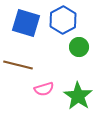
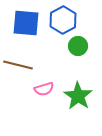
blue square: rotated 12 degrees counterclockwise
green circle: moved 1 px left, 1 px up
